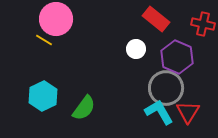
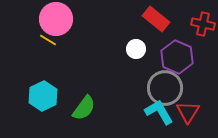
yellow line: moved 4 px right
gray circle: moved 1 px left
